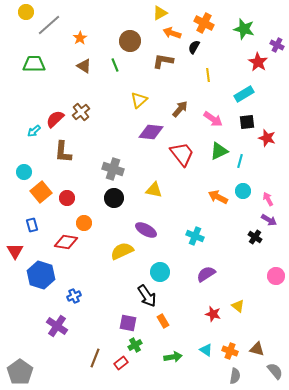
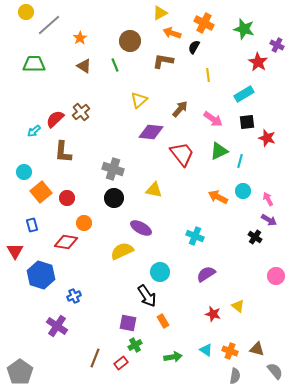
purple ellipse at (146, 230): moved 5 px left, 2 px up
